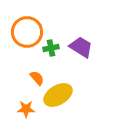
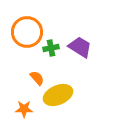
purple trapezoid: moved 1 px left
yellow ellipse: rotated 8 degrees clockwise
orange star: moved 2 px left
